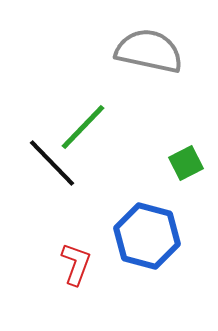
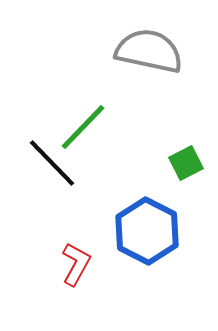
blue hexagon: moved 5 px up; rotated 12 degrees clockwise
red L-shape: rotated 9 degrees clockwise
